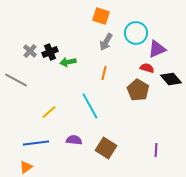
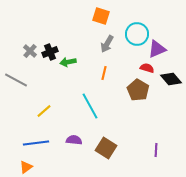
cyan circle: moved 1 px right, 1 px down
gray arrow: moved 1 px right, 2 px down
yellow line: moved 5 px left, 1 px up
